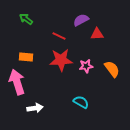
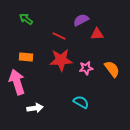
pink star: moved 2 px down
